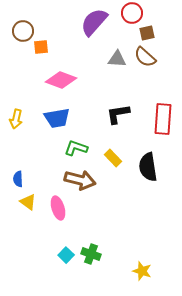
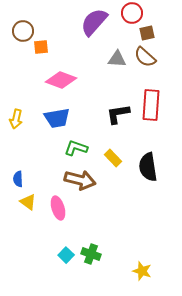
red rectangle: moved 12 px left, 14 px up
